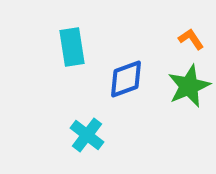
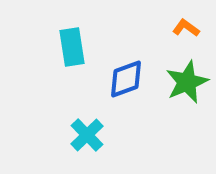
orange L-shape: moved 5 px left, 11 px up; rotated 20 degrees counterclockwise
green star: moved 2 px left, 4 px up
cyan cross: rotated 8 degrees clockwise
